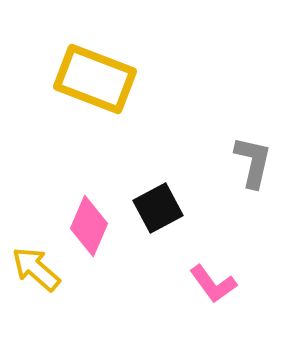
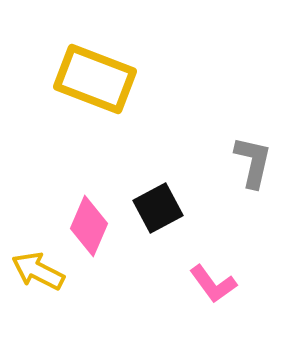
yellow arrow: moved 2 px right, 2 px down; rotated 14 degrees counterclockwise
